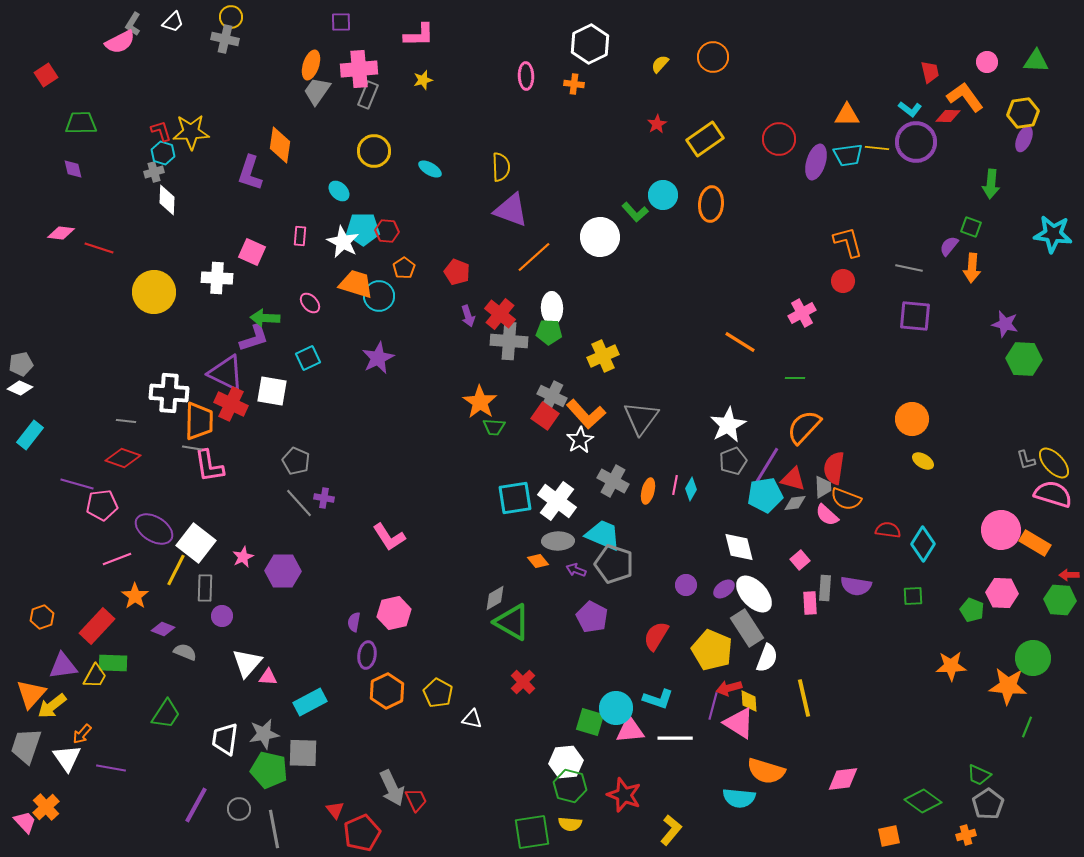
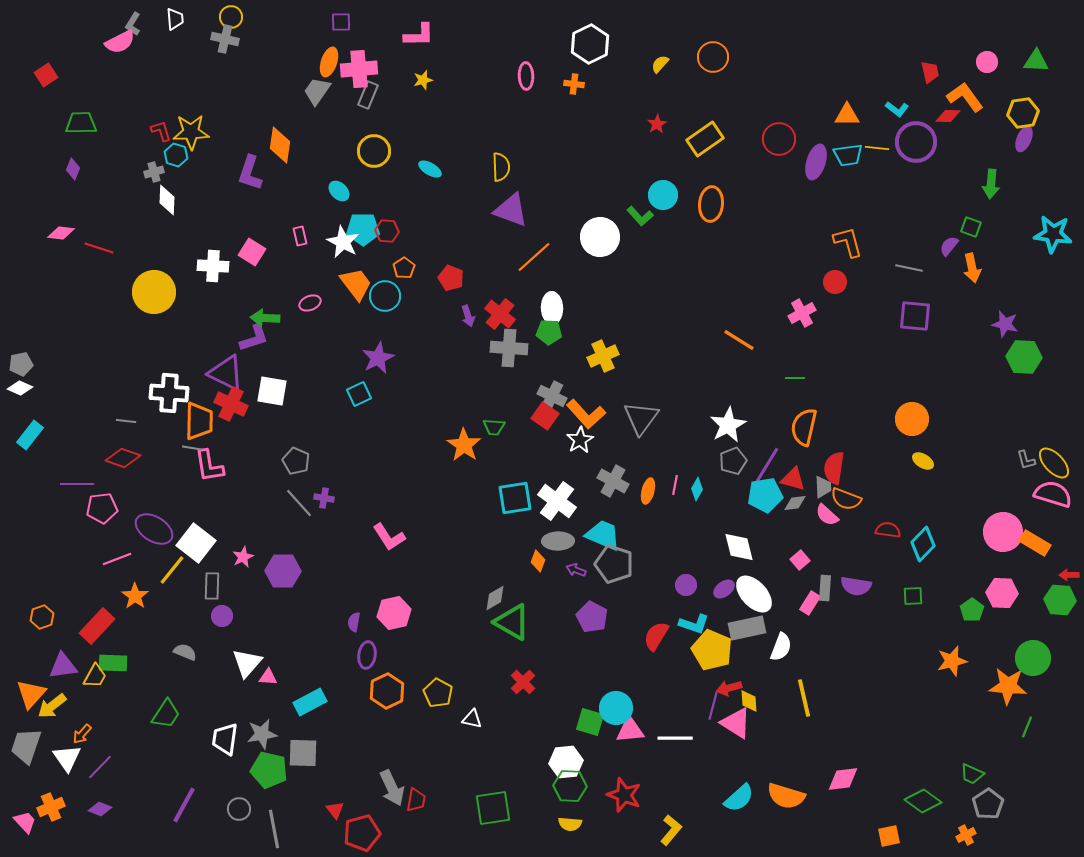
white trapezoid at (173, 22): moved 2 px right, 3 px up; rotated 50 degrees counterclockwise
orange ellipse at (311, 65): moved 18 px right, 3 px up
cyan L-shape at (910, 109): moved 13 px left
cyan hexagon at (163, 153): moved 13 px right, 2 px down
purple diamond at (73, 169): rotated 35 degrees clockwise
green L-shape at (635, 212): moved 5 px right, 4 px down
pink rectangle at (300, 236): rotated 18 degrees counterclockwise
pink square at (252, 252): rotated 8 degrees clockwise
orange arrow at (972, 268): rotated 16 degrees counterclockwise
red pentagon at (457, 272): moved 6 px left, 6 px down
white cross at (217, 278): moved 4 px left, 12 px up
red circle at (843, 281): moved 8 px left, 1 px down
orange trapezoid at (356, 284): rotated 36 degrees clockwise
cyan circle at (379, 296): moved 6 px right
pink ellipse at (310, 303): rotated 70 degrees counterclockwise
gray cross at (509, 341): moved 7 px down
orange line at (740, 342): moved 1 px left, 2 px up
cyan square at (308, 358): moved 51 px right, 36 px down
green hexagon at (1024, 359): moved 2 px up
orange star at (480, 402): moved 16 px left, 43 px down
orange semicircle at (804, 427): rotated 30 degrees counterclockwise
purple line at (77, 484): rotated 16 degrees counterclockwise
cyan diamond at (691, 489): moved 6 px right
pink pentagon at (102, 505): moved 3 px down
pink circle at (1001, 530): moved 2 px right, 2 px down
cyan diamond at (923, 544): rotated 12 degrees clockwise
orange diamond at (538, 561): rotated 60 degrees clockwise
yellow line at (176, 570): moved 4 px left; rotated 12 degrees clockwise
gray rectangle at (205, 588): moved 7 px right, 2 px up
pink rectangle at (810, 603): rotated 35 degrees clockwise
green pentagon at (972, 610): rotated 15 degrees clockwise
gray rectangle at (747, 628): rotated 69 degrees counterclockwise
purple diamond at (163, 629): moved 63 px left, 180 px down
white semicircle at (767, 658): moved 14 px right, 11 px up
orange star at (951, 666): moved 1 px right, 5 px up; rotated 12 degrees counterclockwise
cyan L-shape at (658, 699): moved 36 px right, 75 px up
pink triangle at (739, 723): moved 3 px left
gray star at (264, 734): moved 2 px left
purple line at (111, 768): moved 11 px left, 1 px up; rotated 56 degrees counterclockwise
orange semicircle at (766, 771): moved 20 px right, 25 px down
green trapezoid at (979, 775): moved 7 px left, 1 px up
green hexagon at (570, 786): rotated 12 degrees counterclockwise
cyan semicircle at (739, 798): rotated 48 degrees counterclockwise
red trapezoid at (416, 800): rotated 35 degrees clockwise
purple line at (196, 805): moved 12 px left
orange cross at (46, 807): moved 5 px right; rotated 20 degrees clockwise
green square at (532, 832): moved 39 px left, 24 px up
red pentagon at (362, 833): rotated 9 degrees clockwise
orange cross at (966, 835): rotated 12 degrees counterclockwise
